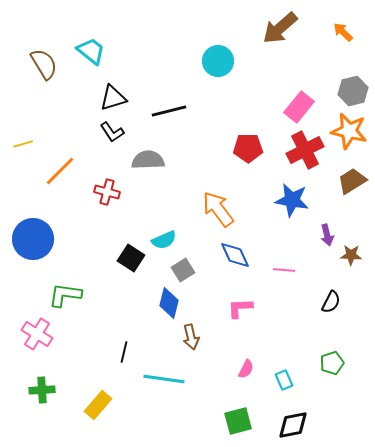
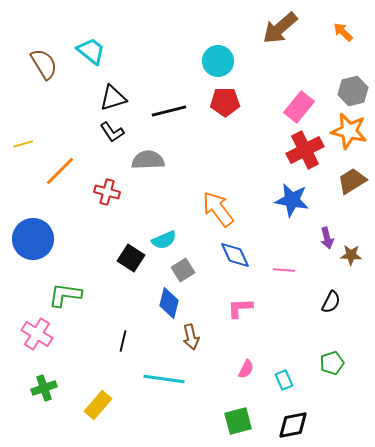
red pentagon at (248, 148): moved 23 px left, 46 px up
purple arrow at (327, 235): moved 3 px down
black line at (124, 352): moved 1 px left, 11 px up
green cross at (42, 390): moved 2 px right, 2 px up; rotated 15 degrees counterclockwise
